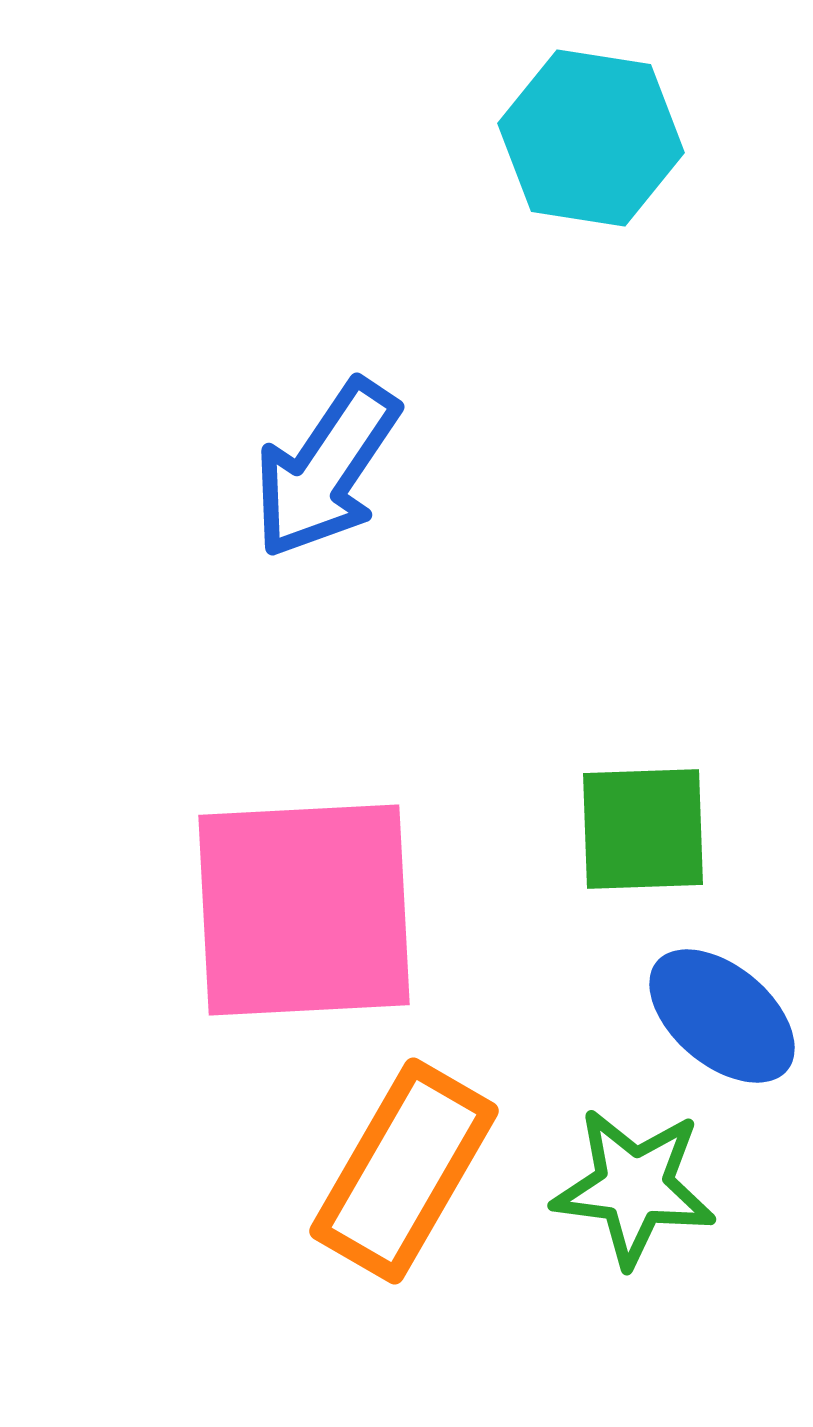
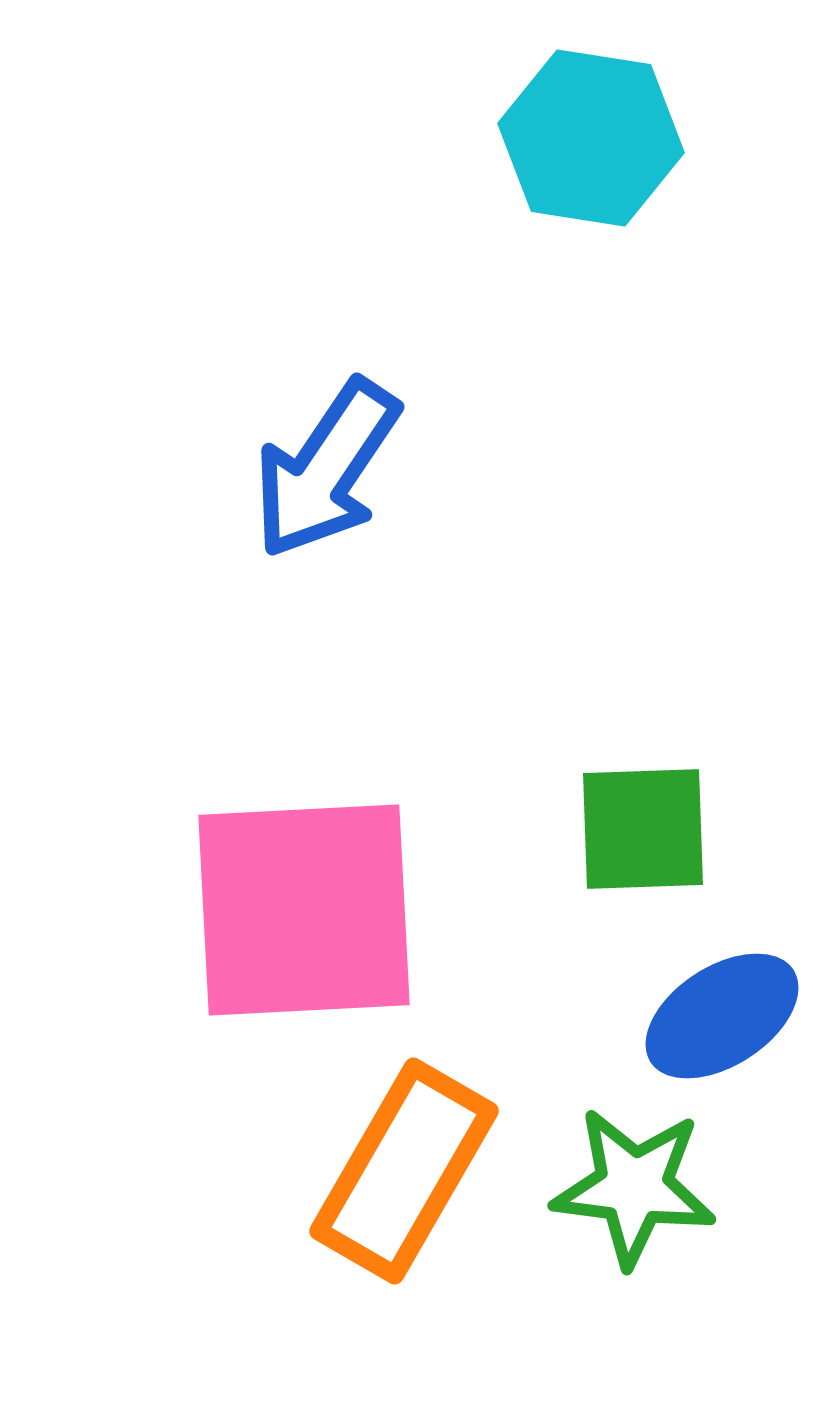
blue ellipse: rotated 73 degrees counterclockwise
